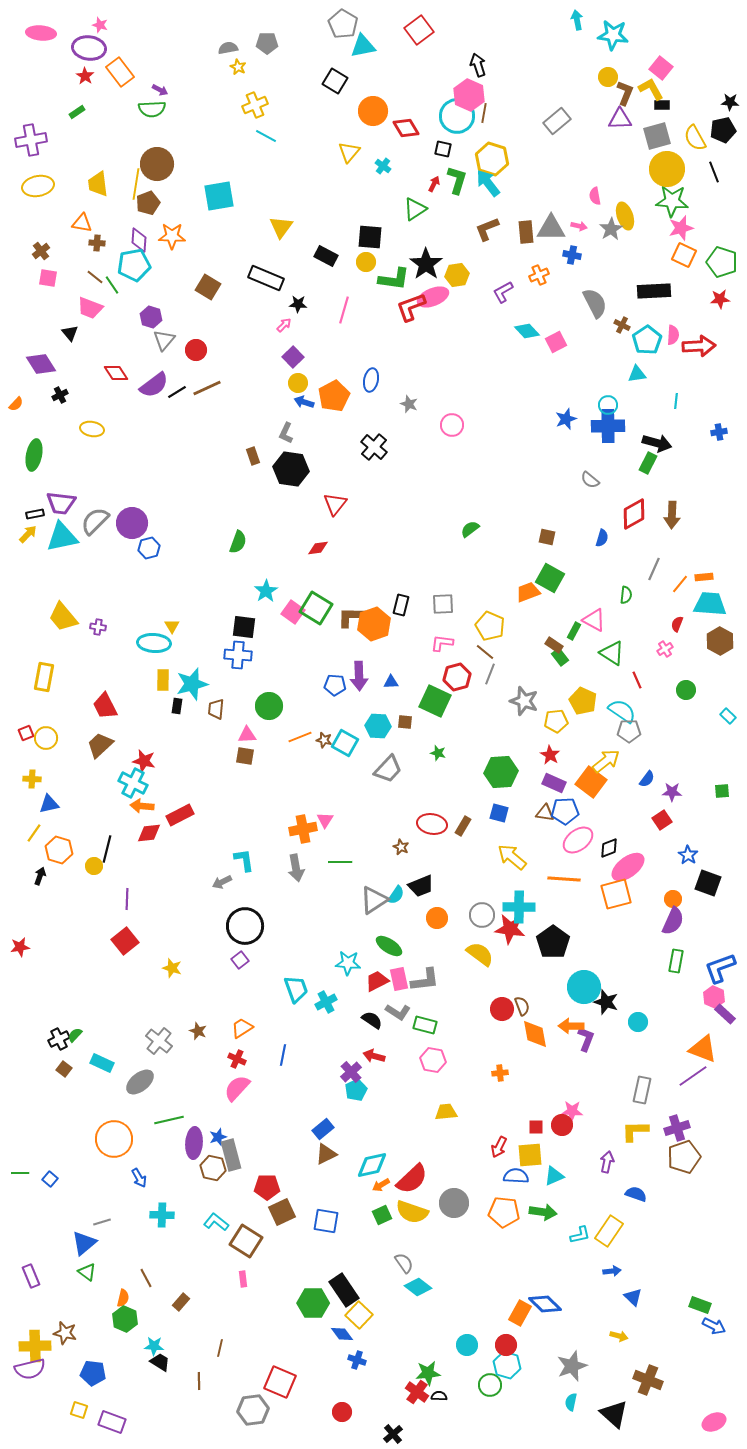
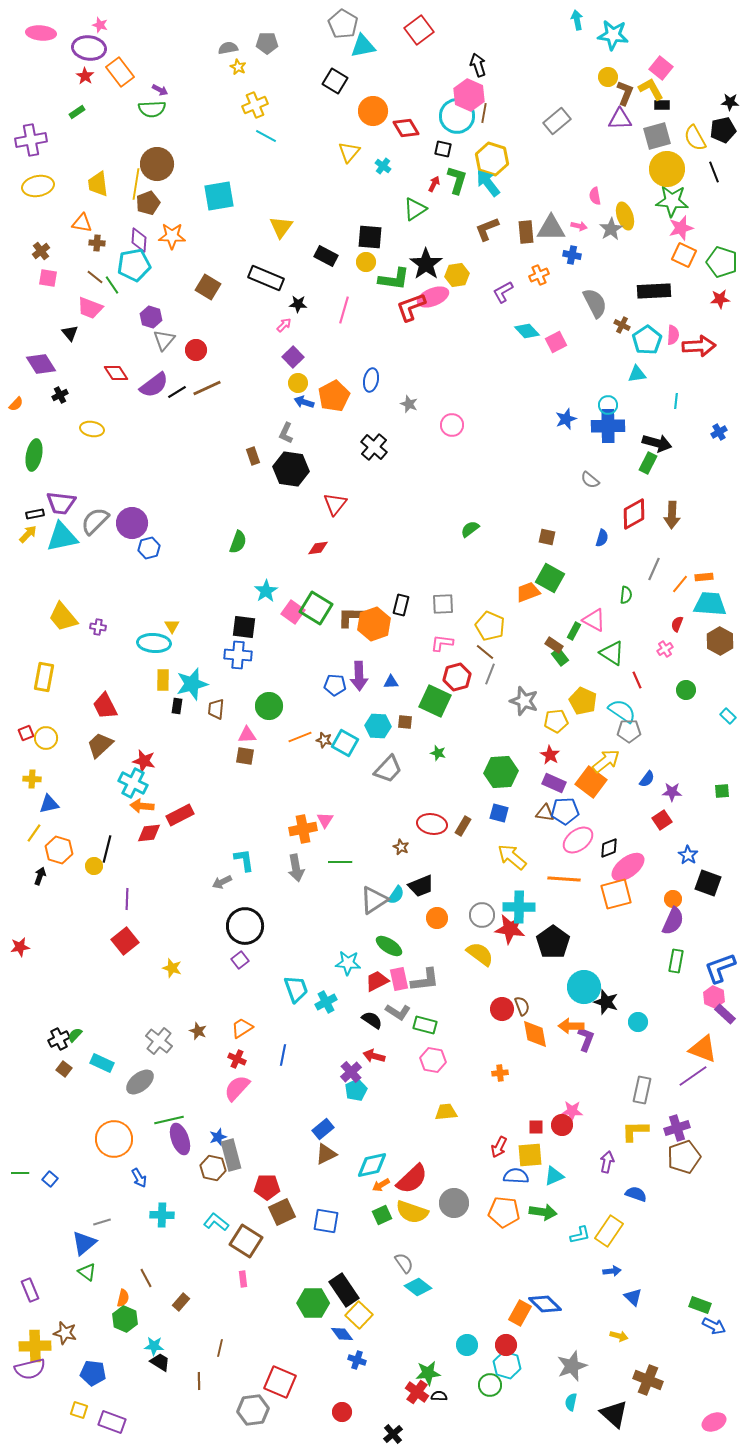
blue cross at (719, 432): rotated 21 degrees counterclockwise
purple ellipse at (194, 1143): moved 14 px left, 4 px up; rotated 24 degrees counterclockwise
purple rectangle at (31, 1276): moved 1 px left, 14 px down
